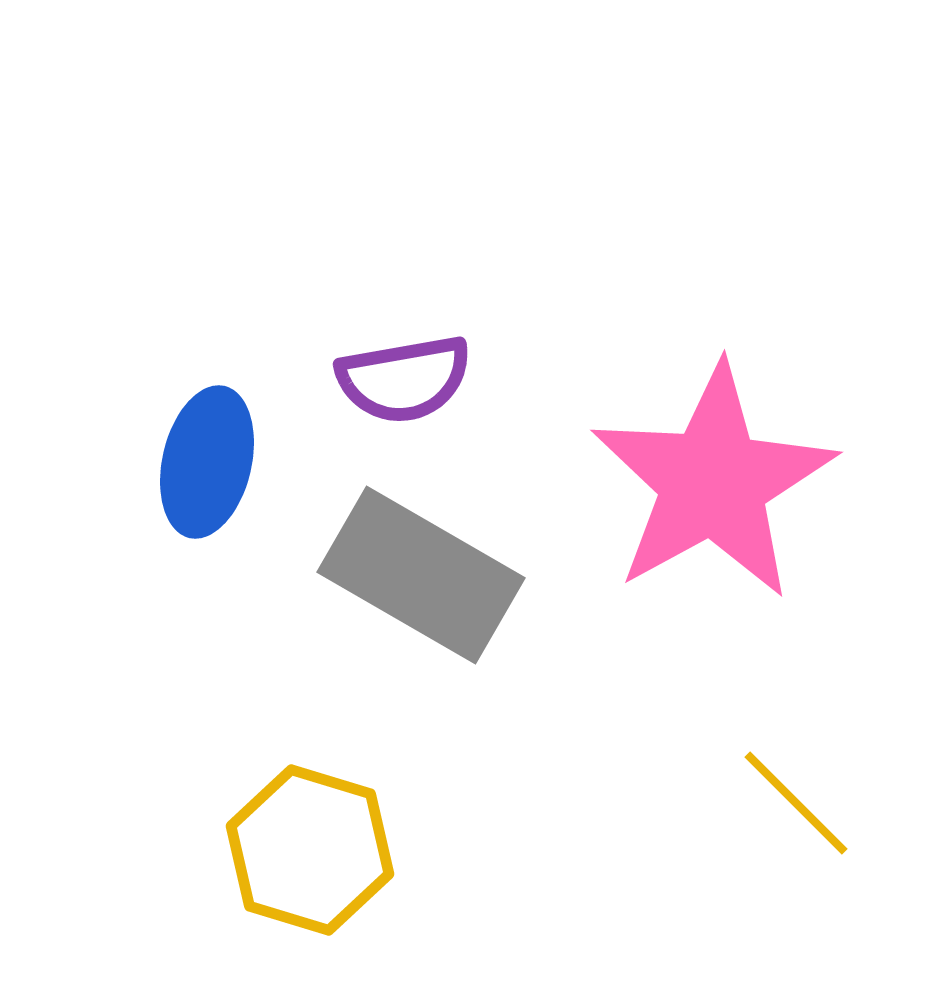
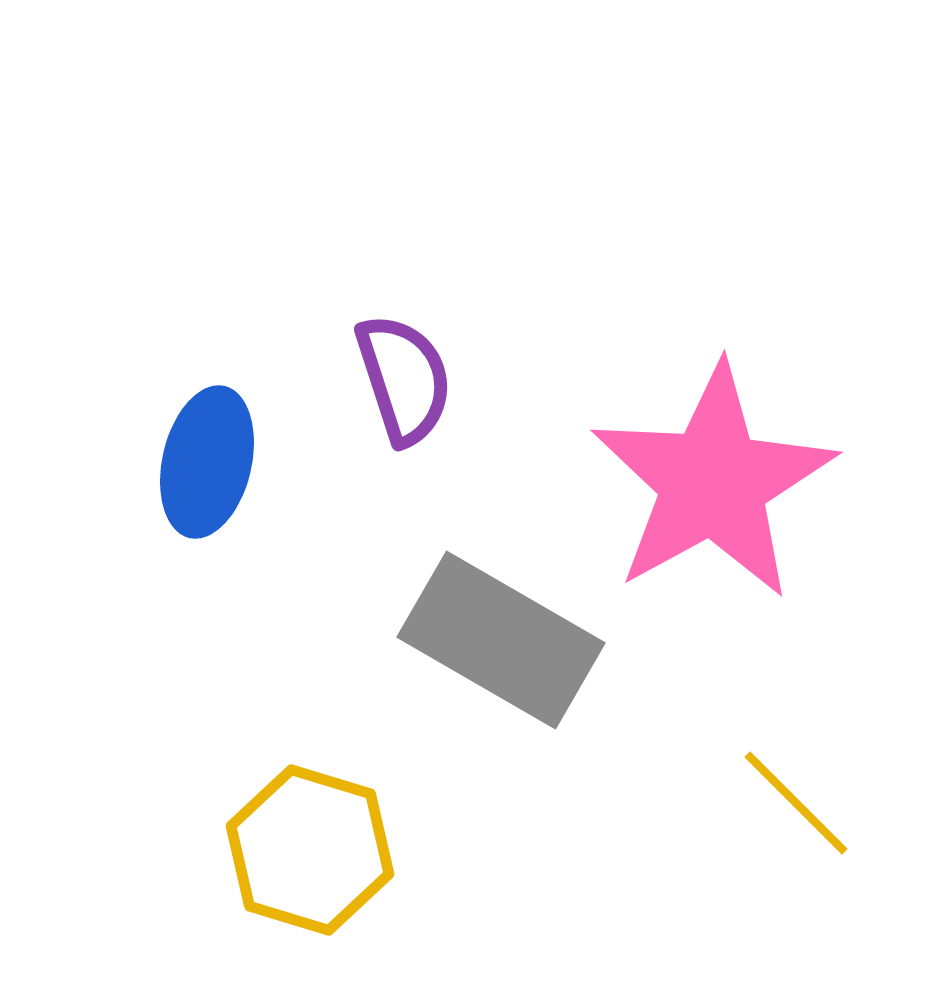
purple semicircle: rotated 98 degrees counterclockwise
gray rectangle: moved 80 px right, 65 px down
